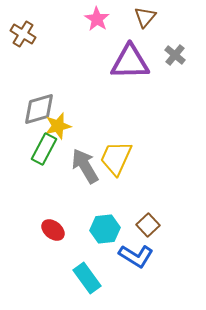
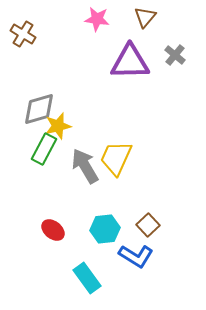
pink star: rotated 25 degrees counterclockwise
